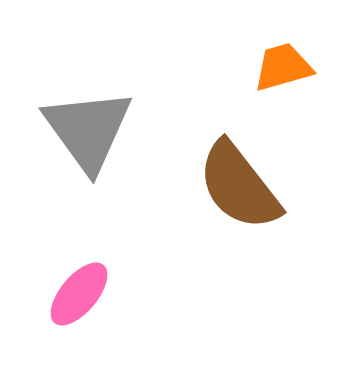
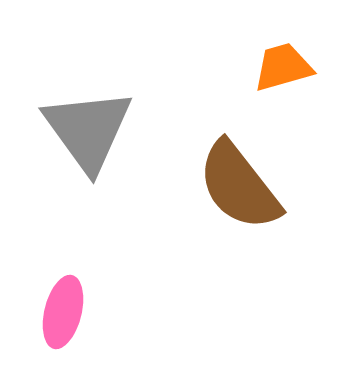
pink ellipse: moved 16 px left, 18 px down; rotated 26 degrees counterclockwise
